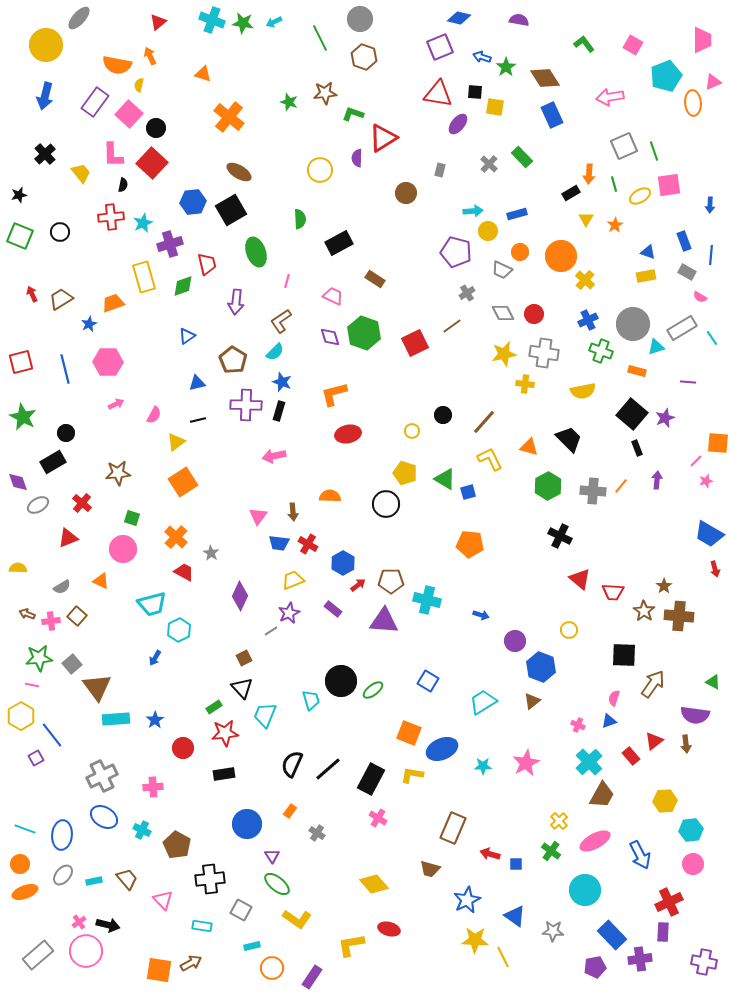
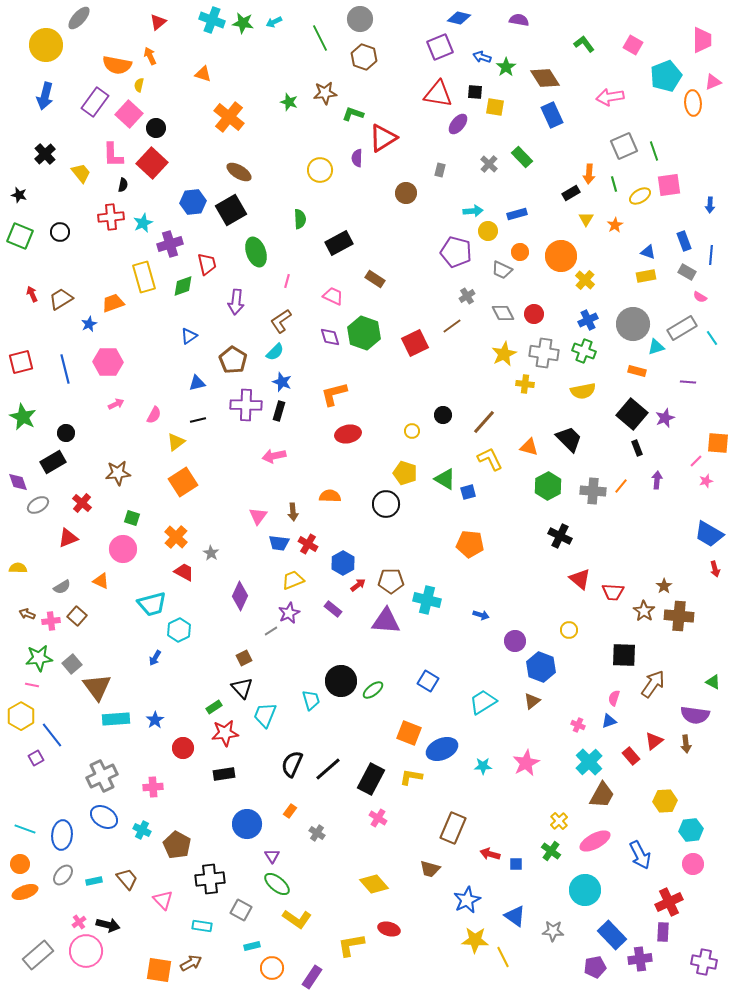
black star at (19, 195): rotated 28 degrees clockwise
gray cross at (467, 293): moved 3 px down
blue triangle at (187, 336): moved 2 px right
green cross at (601, 351): moved 17 px left
yellow star at (504, 354): rotated 15 degrees counterclockwise
purple triangle at (384, 621): moved 2 px right
yellow L-shape at (412, 775): moved 1 px left, 2 px down
